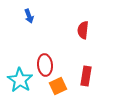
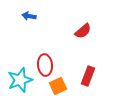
blue arrow: rotated 120 degrees clockwise
red semicircle: moved 1 px down; rotated 138 degrees counterclockwise
red rectangle: moved 2 px right; rotated 12 degrees clockwise
cyan star: rotated 20 degrees clockwise
